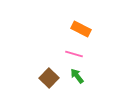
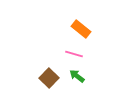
orange rectangle: rotated 12 degrees clockwise
green arrow: rotated 14 degrees counterclockwise
